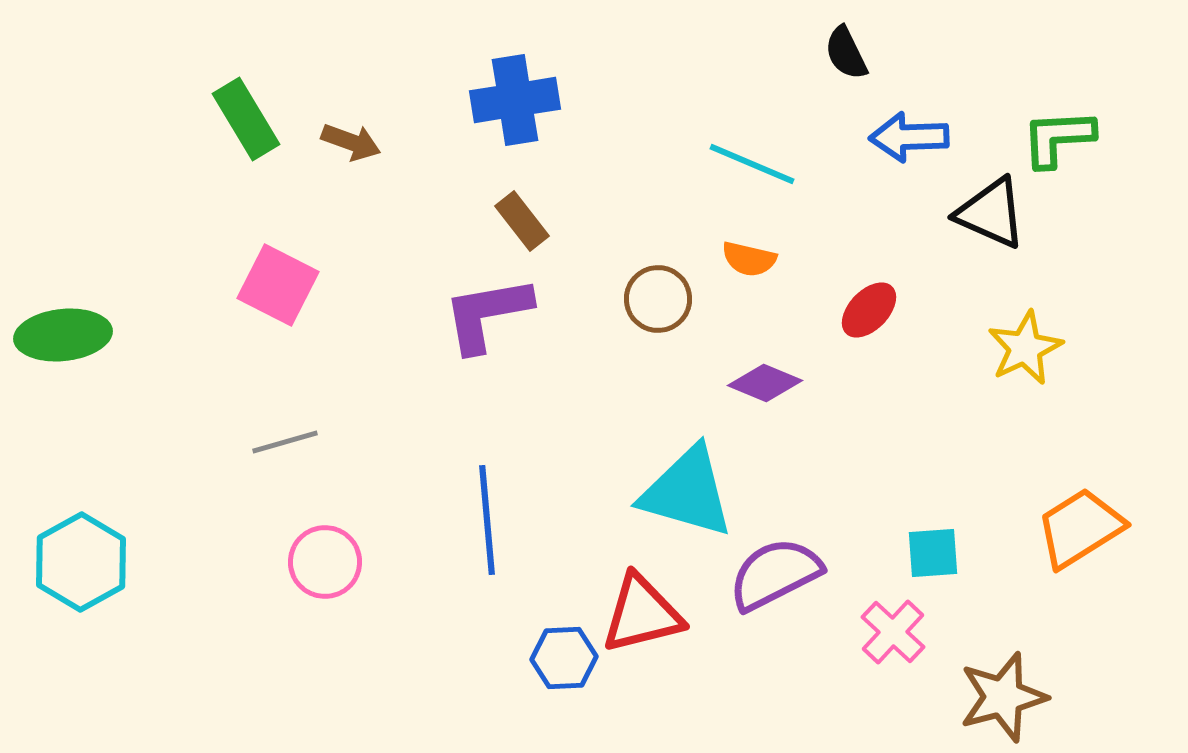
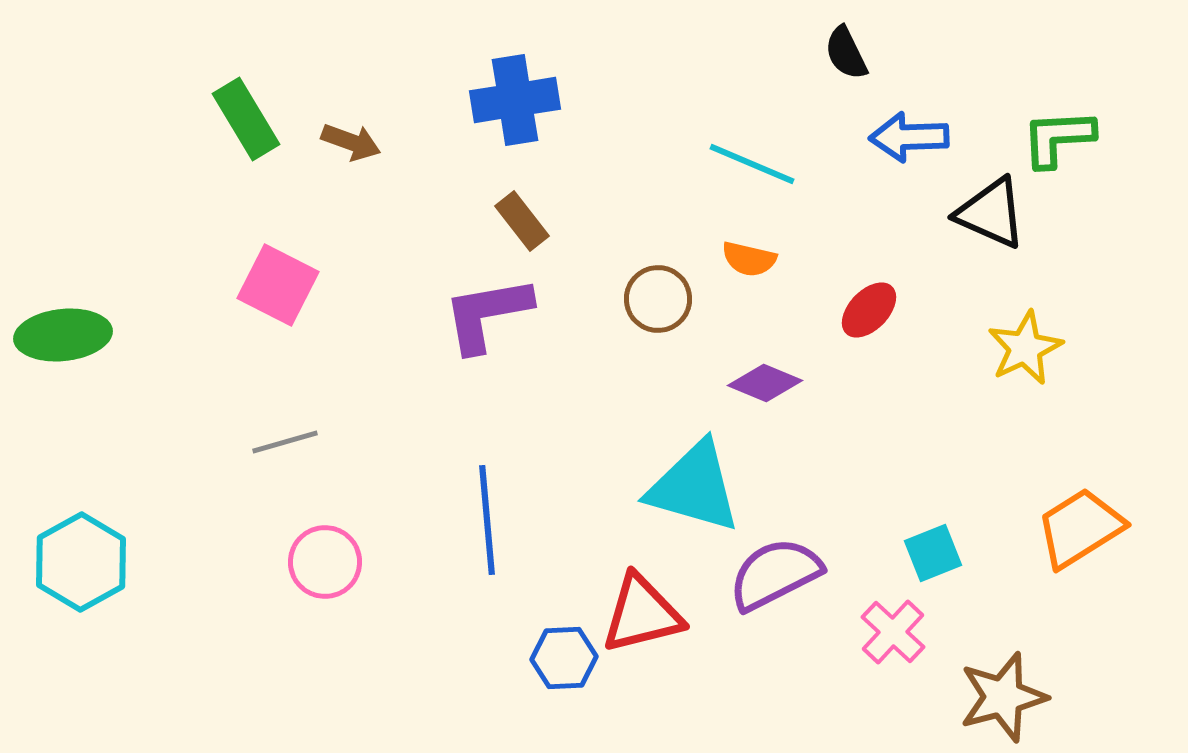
cyan triangle: moved 7 px right, 5 px up
cyan square: rotated 18 degrees counterclockwise
